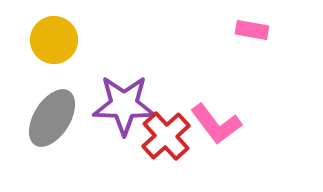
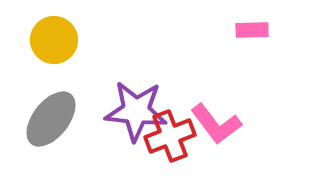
pink rectangle: rotated 12 degrees counterclockwise
purple star: moved 12 px right, 6 px down; rotated 4 degrees clockwise
gray ellipse: moved 1 px left, 1 px down; rotated 6 degrees clockwise
red cross: moved 4 px right; rotated 21 degrees clockwise
